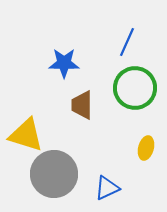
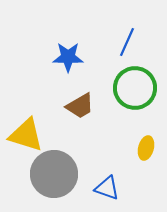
blue star: moved 4 px right, 6 px up
brown trapezoid: moved 2 px left, 1 px down; rotated 120 degrees counterclockwise
blue triangle: rotated 44 degrees clockwise
